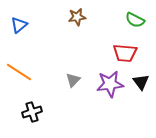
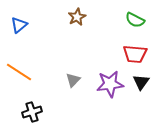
brown star: rotated 18 degrees counterclockwise
red trapezoid: moved 10 px right, 1 px down
black triangle: rotated 12 degrees clockwise
